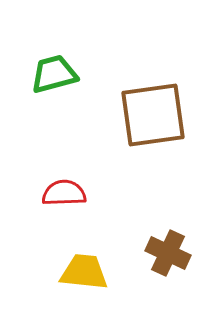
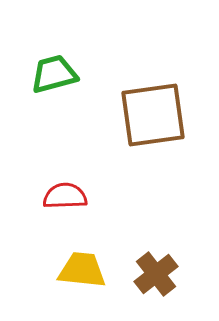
red semicircle: moved 1 px right, 3 px down
brown cross: moved 12 px left, 21 px down; rotated 27 degrees clockwise
yellow trapezoid: moved 2 px left, 2 px up
